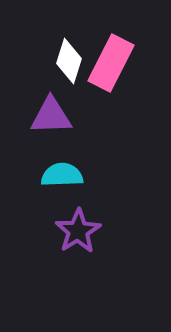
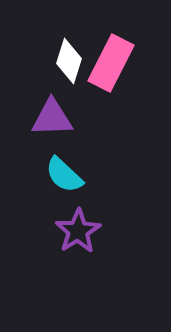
purple triangle: moved 1 px right, 2 px down
cyan semicircle: moved 2 px right; rotated 135 degrees counterclockwise
